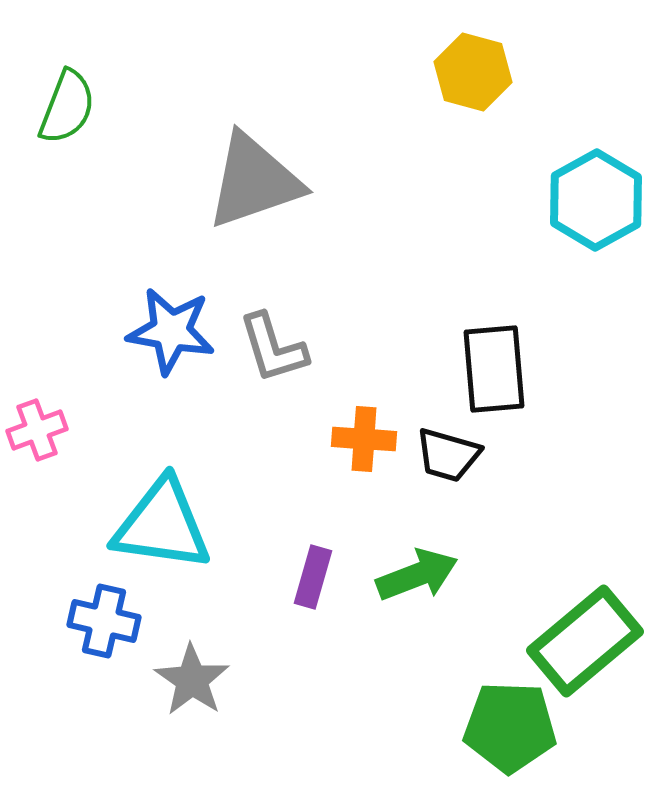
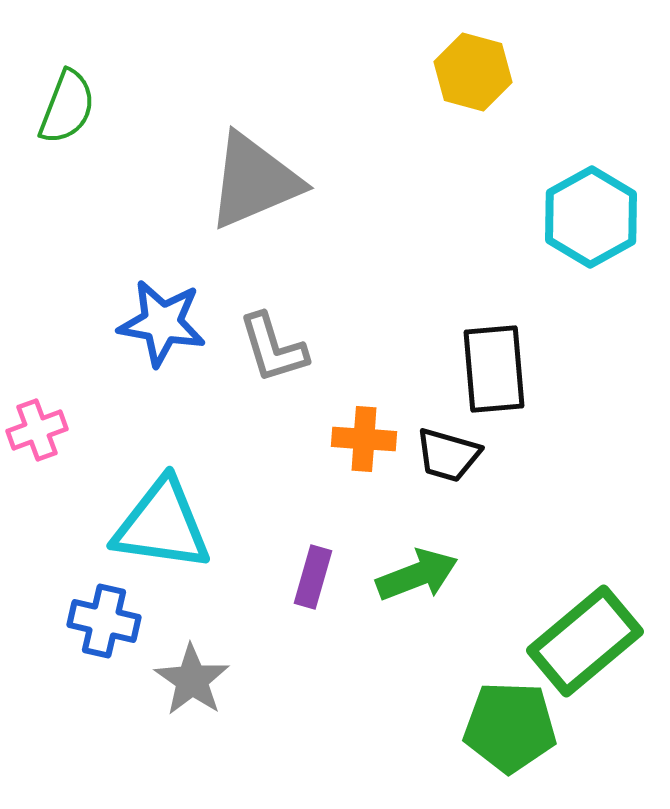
gray triangle: rotated 4 degrees counterclockwise
cyan hexagon: moved 5 px left, 17 px down
blue star: moved 9 px left, 8 px up
